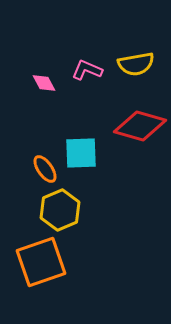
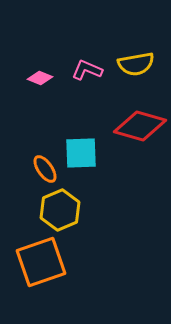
pink diamond: moved 4 px left, 5 px up; rotated 40 degrees counterclockwise
